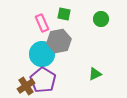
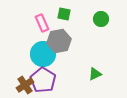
cyan circle: moved 1 px right
brown cross: moved 1 px left, 1 px up
